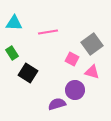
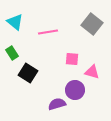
cyan triangle: moved 1 px right, 1 px up; rotated 36 degrees clockwise
gray square: moved 20 px up; rotated 15 degrees counterclockwise
pink square: rotated 24 degrees counterclockwise
